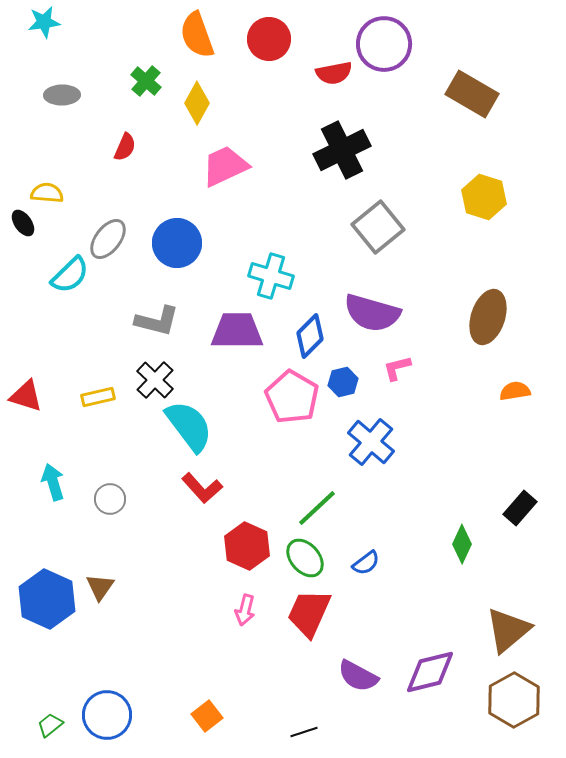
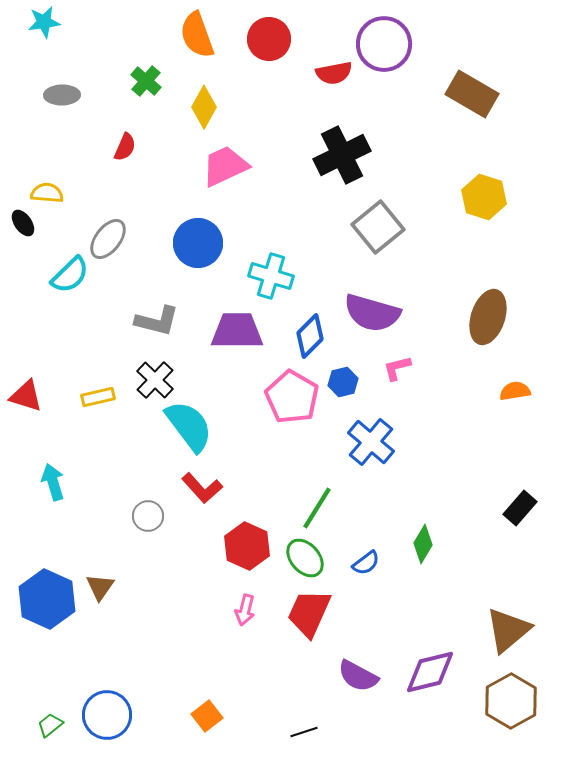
yellow diamond at (197, 103): moved 7 px right, 4 px down
black cross at (342, 150): moved 5 px down
blue circle at (177, 243): moved 21 px right
gray circle at (110, 499): moved 38 px right, 17 px down
green line at (317, 508): rotated 15 degrees counterclockwise
green diamond at (462, 544): moved 39 px left; rotated 6 degrees clockwise
brown hexagon at (514, 700): moved 3 px left, 1 px down
